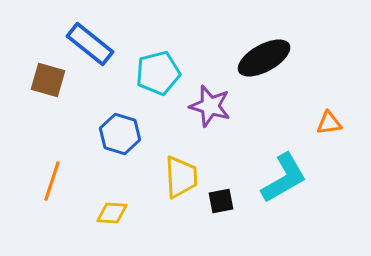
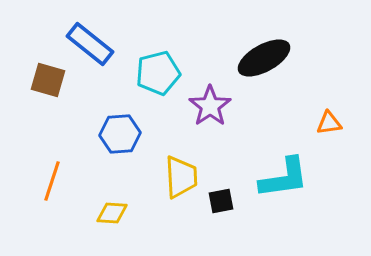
purple star: rotated 21 degrees clockwise
blue hexagon: rotated 21 degrees counterclockwise
cyan L-shape: rotated 22 degrees clockwise
